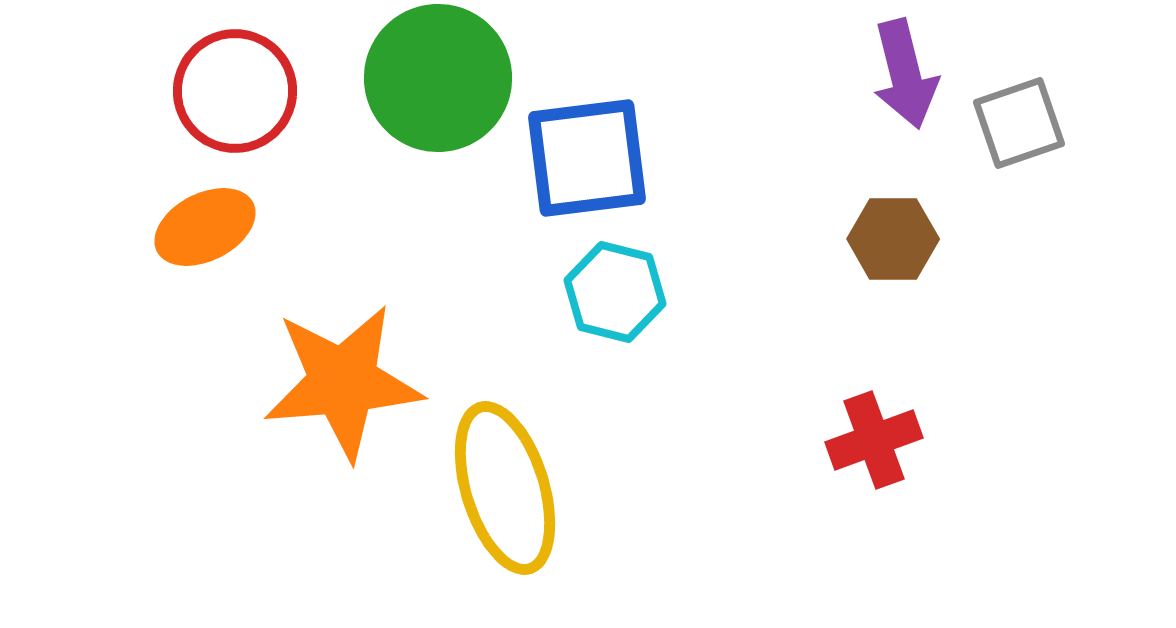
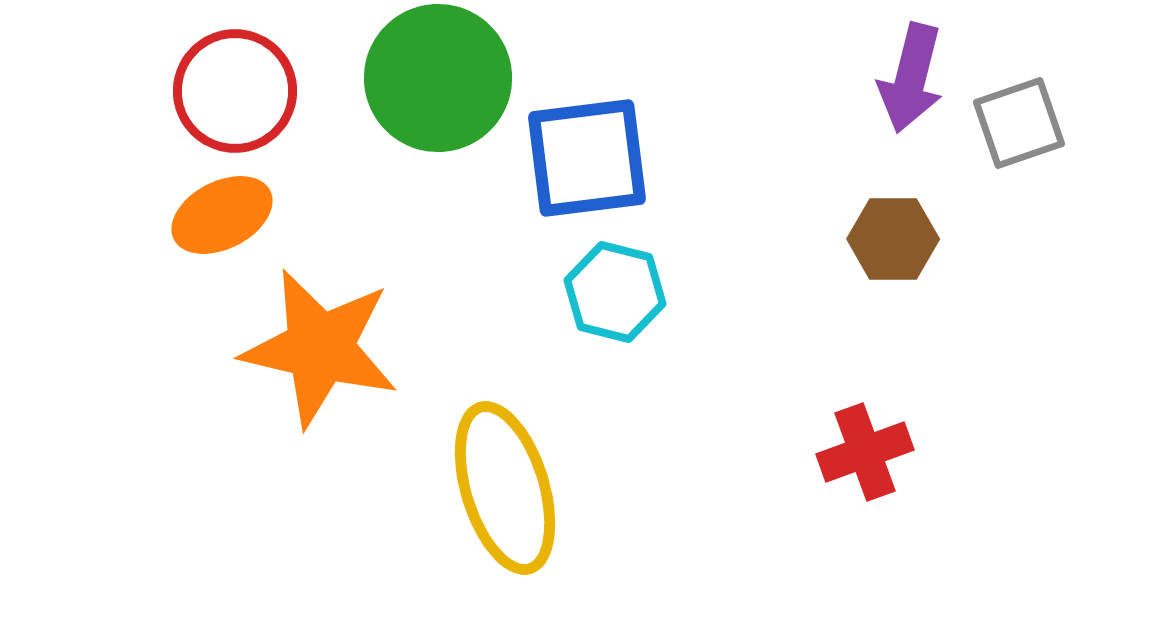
purple arrow: moved 6 px right, 4 px down; rotated 28 degrees clockwise
orange ellipse: moved 17 px right, 12 px up
orange star: moved 23 px left, 34 px up; rotated 18 degrees clockwise
red cross: moved 9 px left, 12 px down
